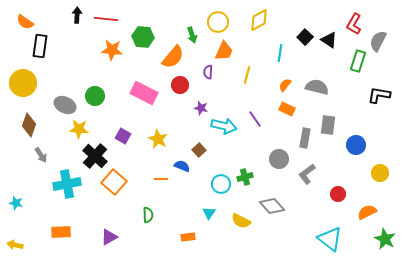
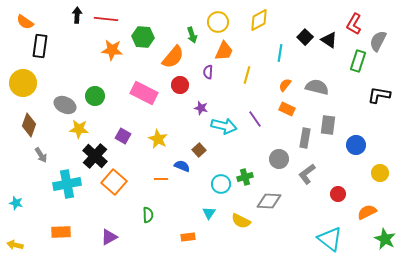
gray diamond at (272, 206): moved 3 px left, 5 px up; rotated 45 degrees counterclockwise
